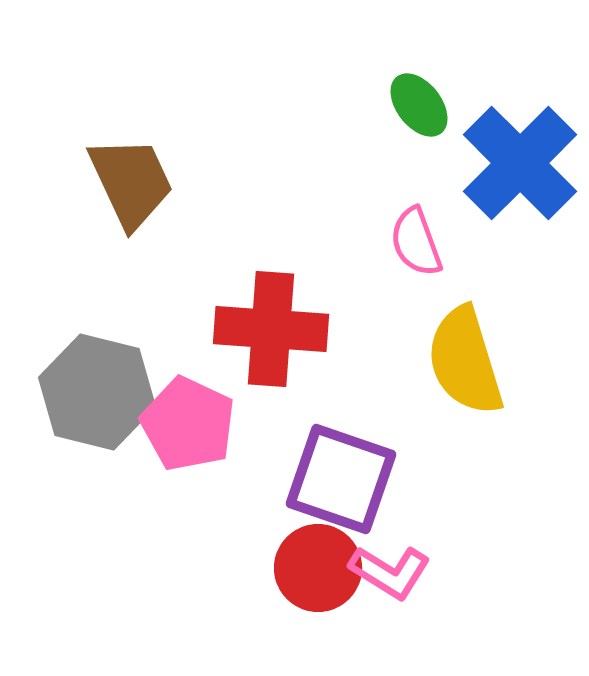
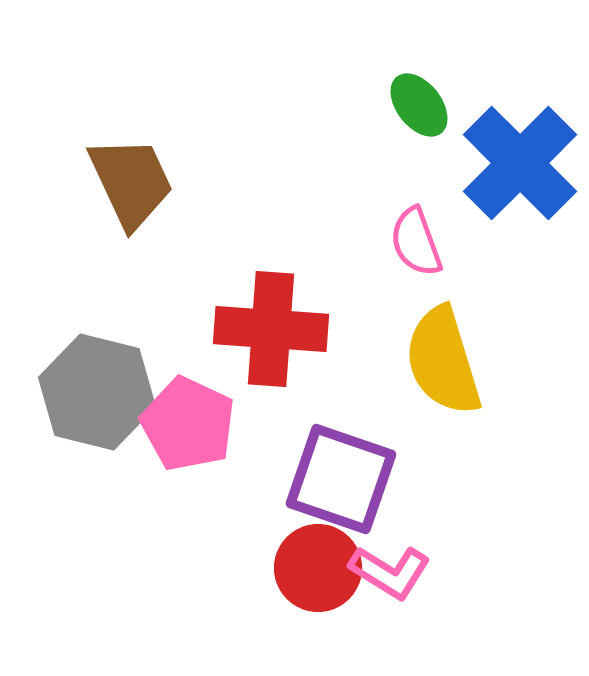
yellow semicircle: moved 22 px left
